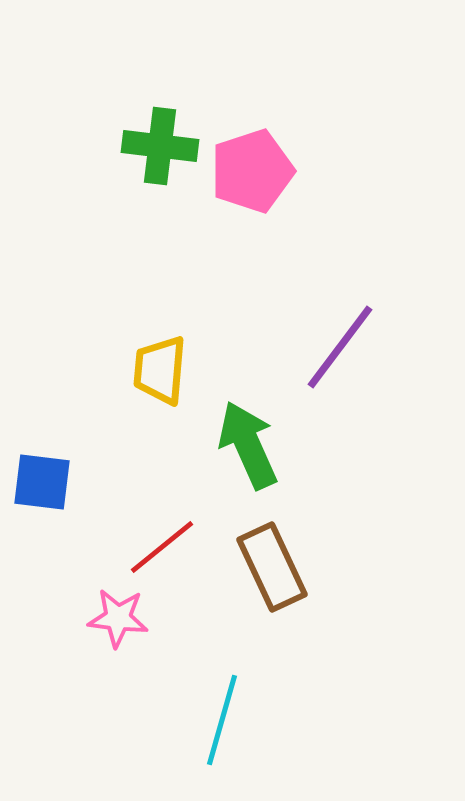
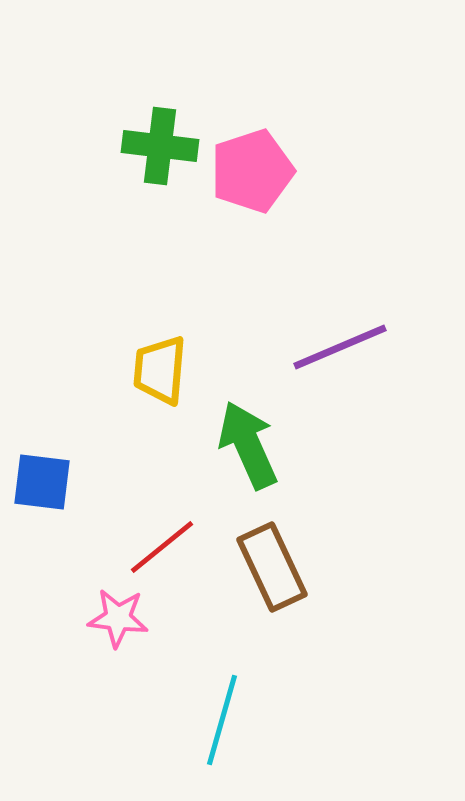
purple line: rotated 30 degrees clockwise
